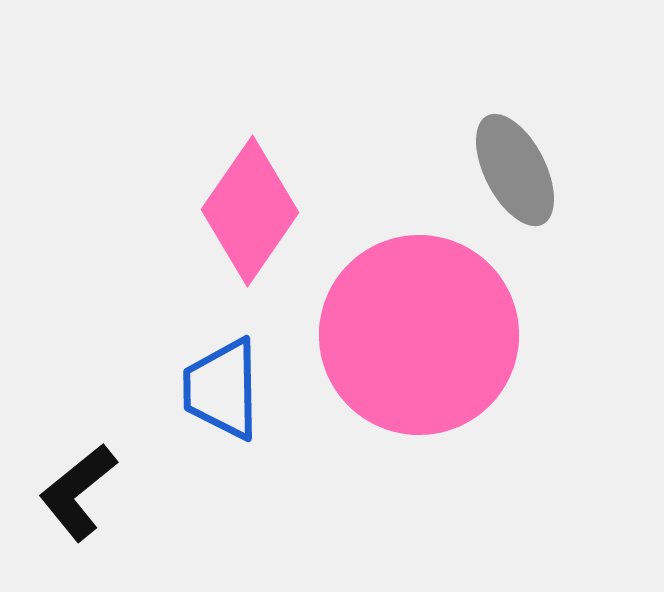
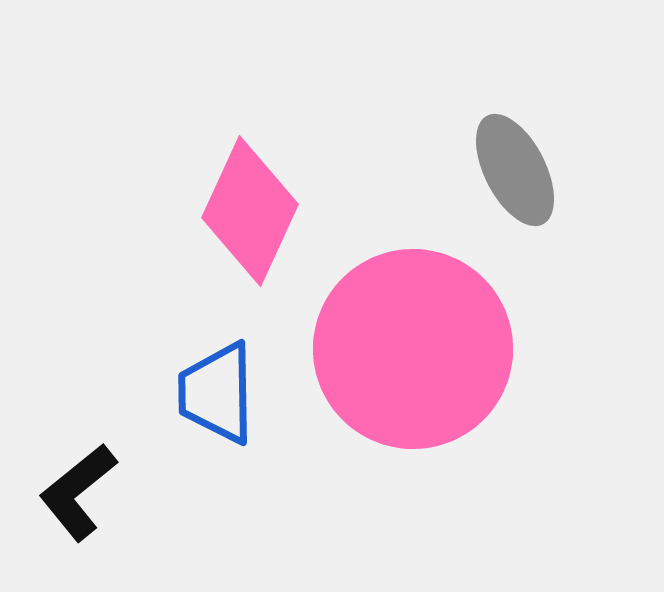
pink diamond: rotated 10 degrees counterclockwise
pink circle: moved 6 px left, 14 px down
blue trapezoid: moved 5 px left, 4 px down
